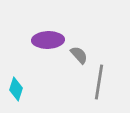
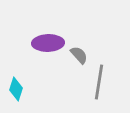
purple ellipse: moved 3 px down
